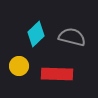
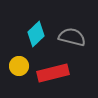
red rectangle: moved 4 px left, 1 px up; rotated 16 degrees counterclockwise
